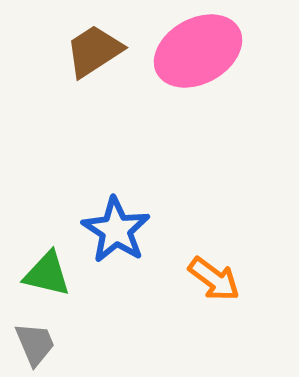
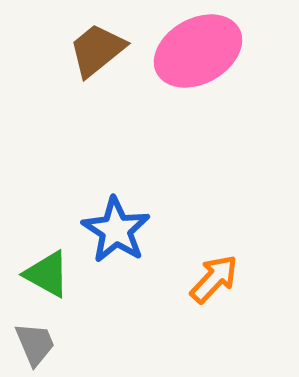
brown trapezoid: moved 3 px right, 1 px up; rotated 6 degrees counterclockwise
green triangle: rotated 16 degrees clockwise
orange arrow: rotated 84 degrees counterclockwise
